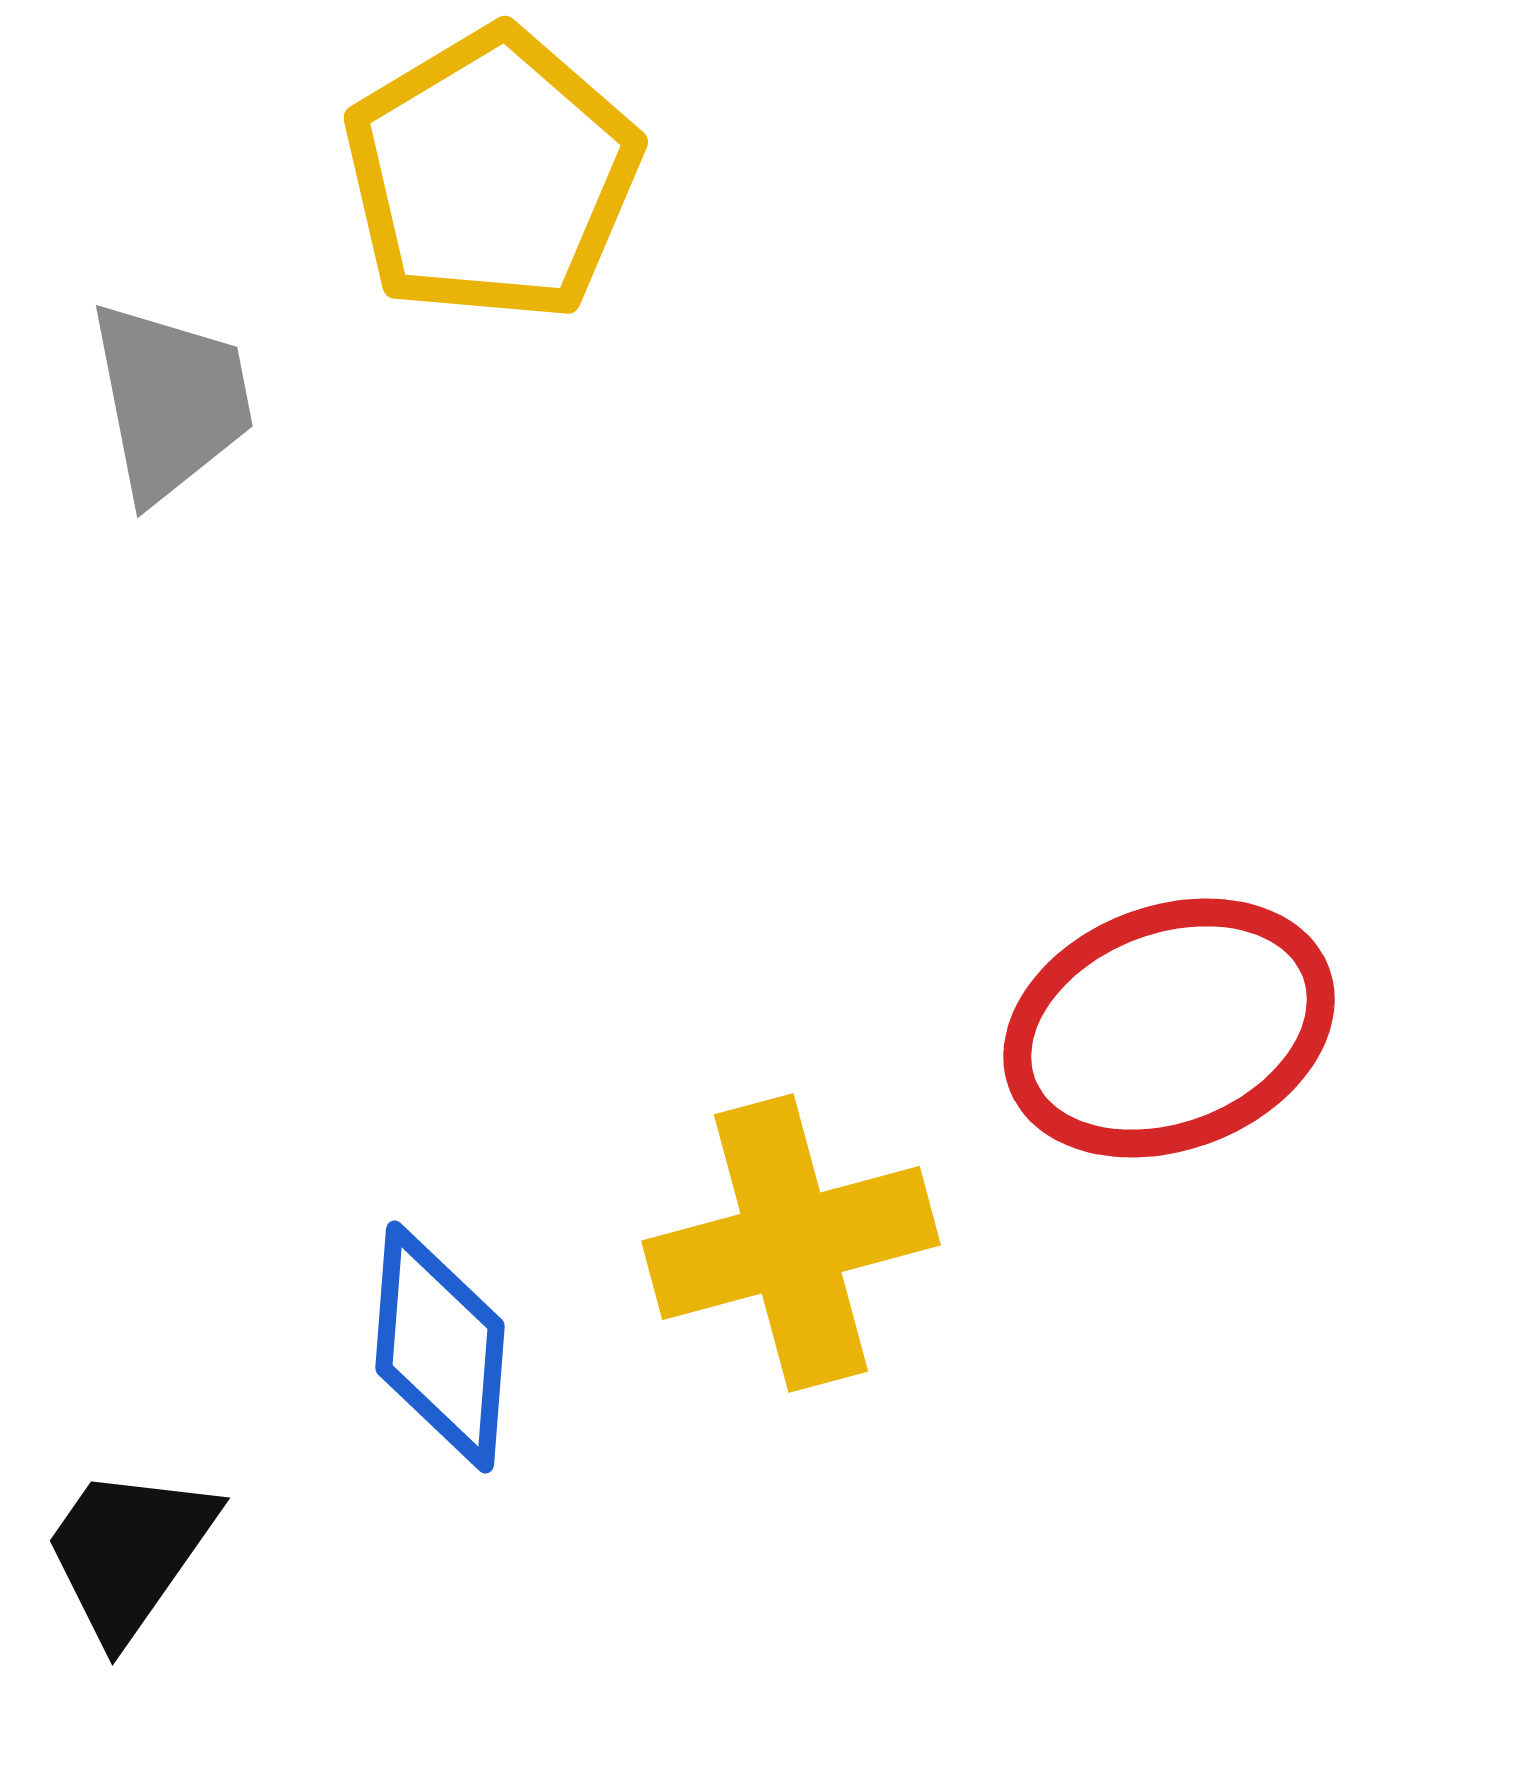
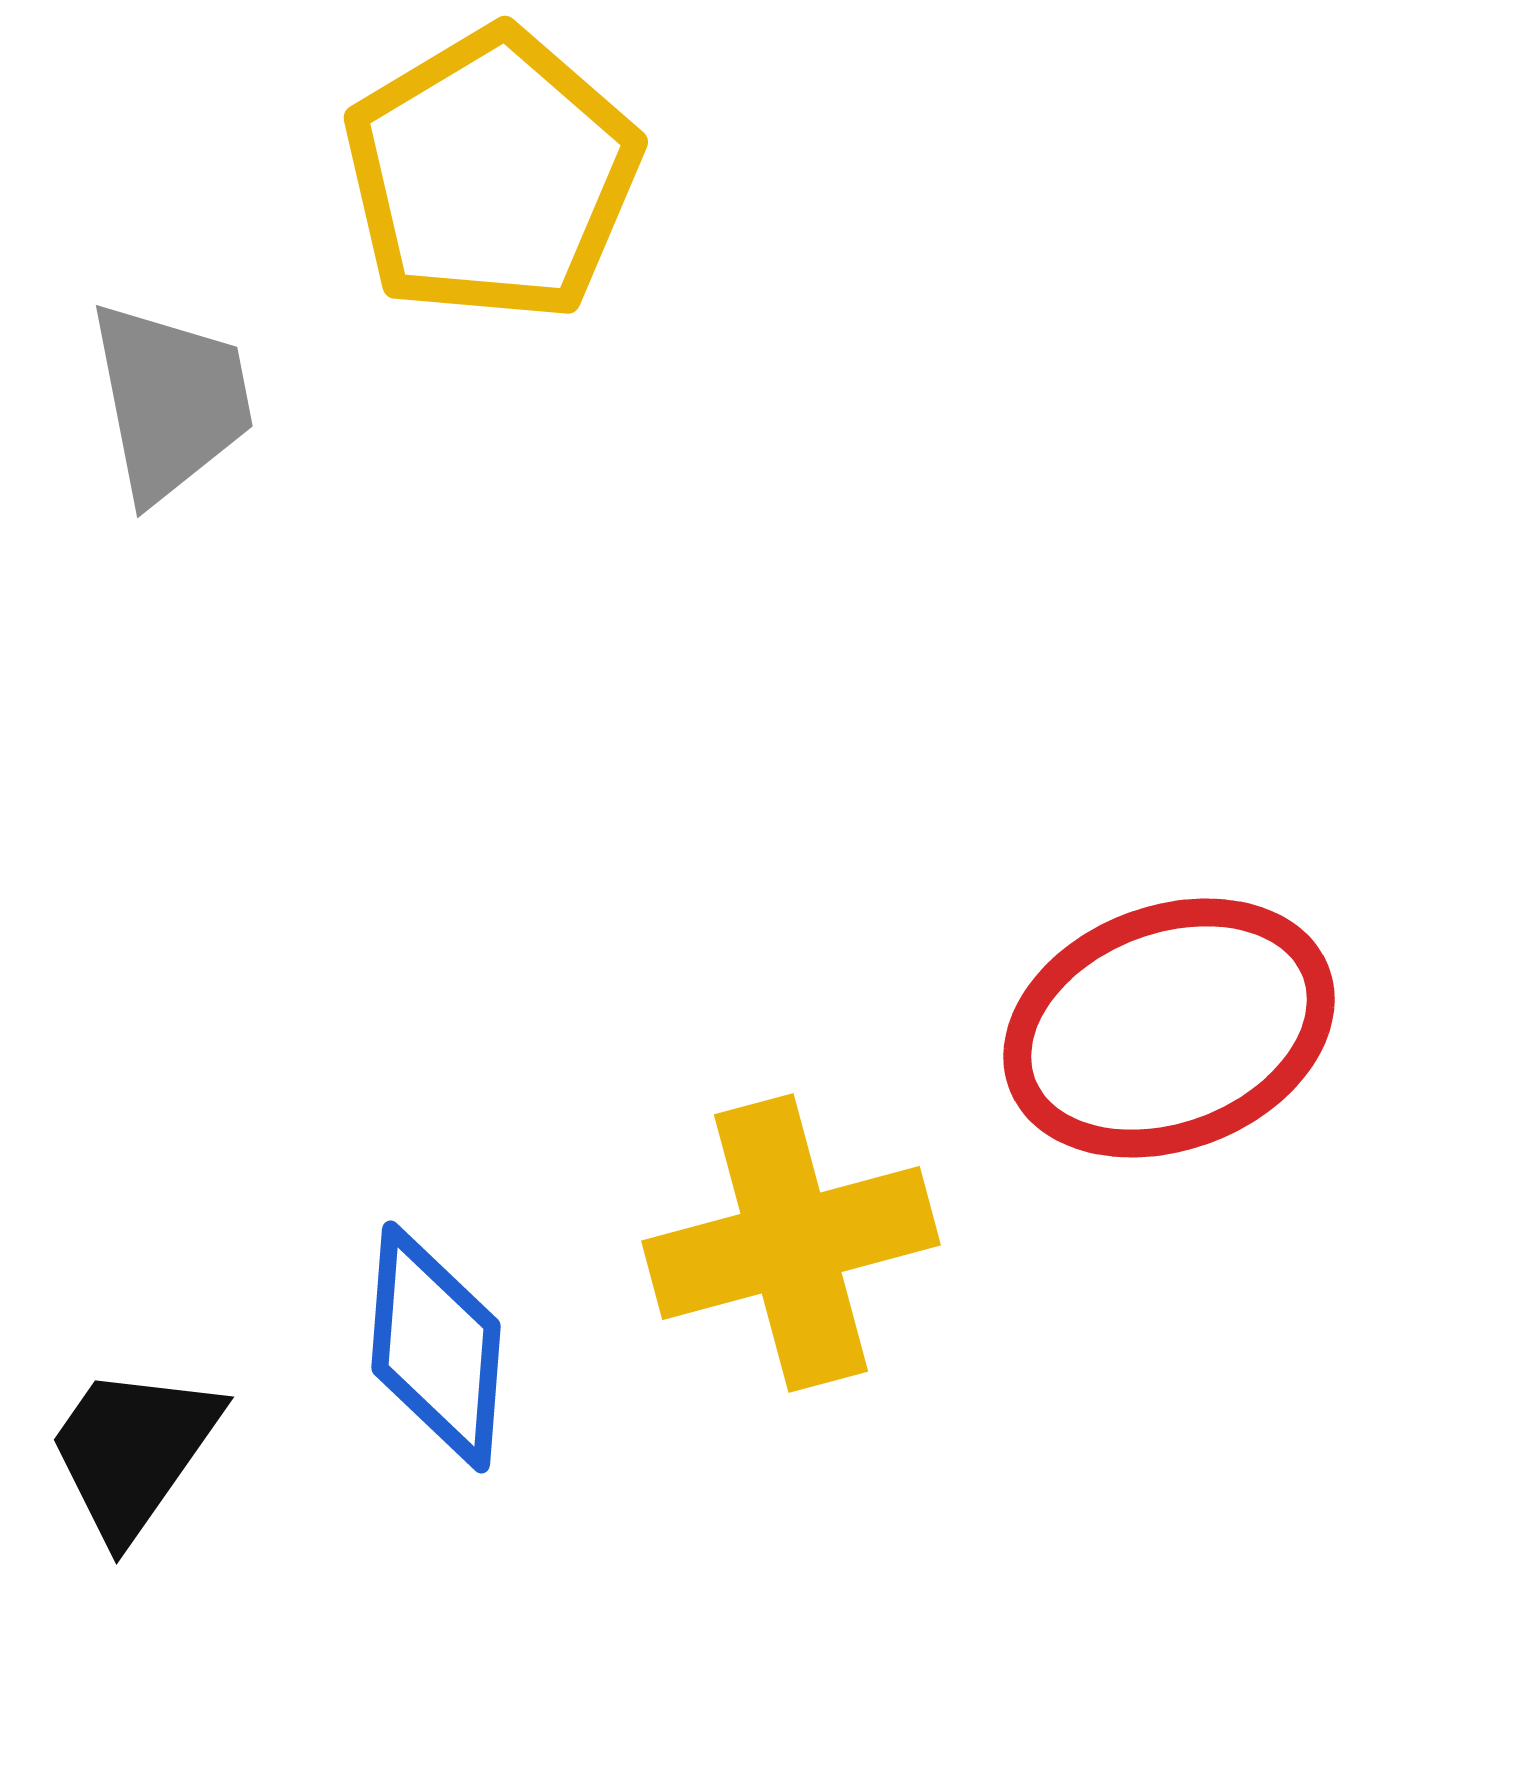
blue diamond: moved 4 px left
black trapezoid: moved 4 px right, 101 px up
